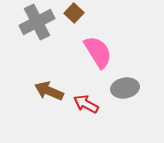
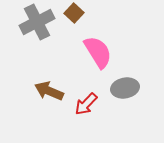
red arrow: rotated 75 degrees counterclockwise
